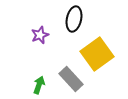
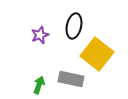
black ellipse: moved 7 px down
yellow square: rotated 16 degrees counterclockwise
gray rectangle: rotated 35 degrees counterclockwise
